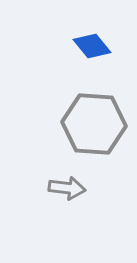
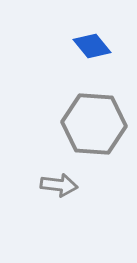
gray arrow: moved 8 px left, 3 px up
